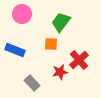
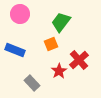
pink circle: moved 2 px left
orange square: rotated 24 degrees counterclockwise
red star: moved 1 px left, 1 px up; rotated 21 degrees counterclockwise
